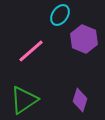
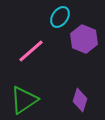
cyan ellipse: moved 2 px down
